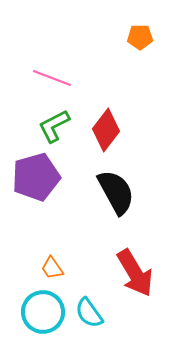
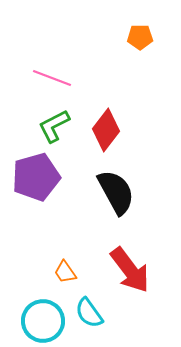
orange trapezoid: moved 13 px right, 4 px down
red arrow: moved 5 px left, 3 px up; rotated 6 degrees counterclockwise
cyan circle: moved 9 px down
